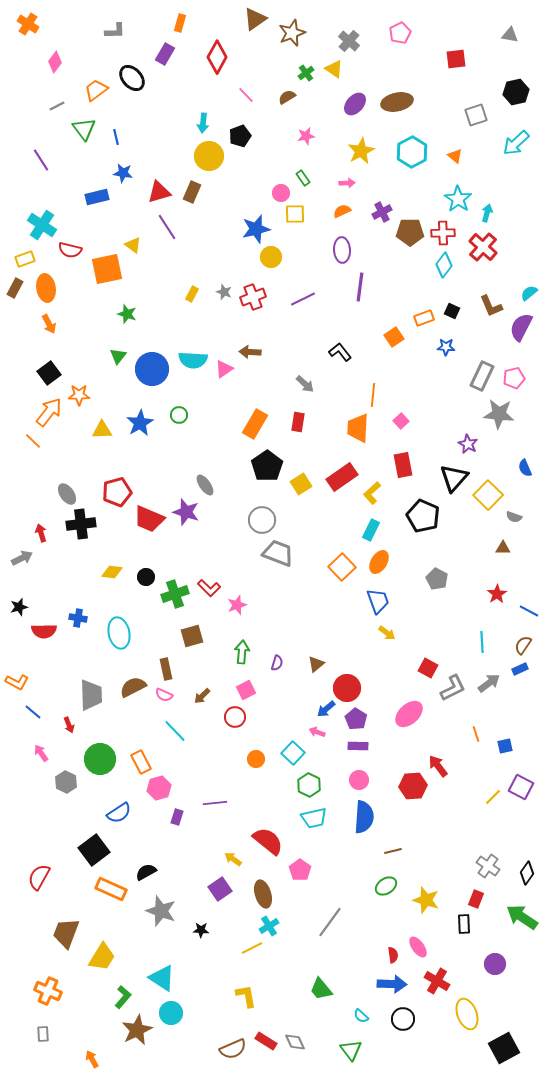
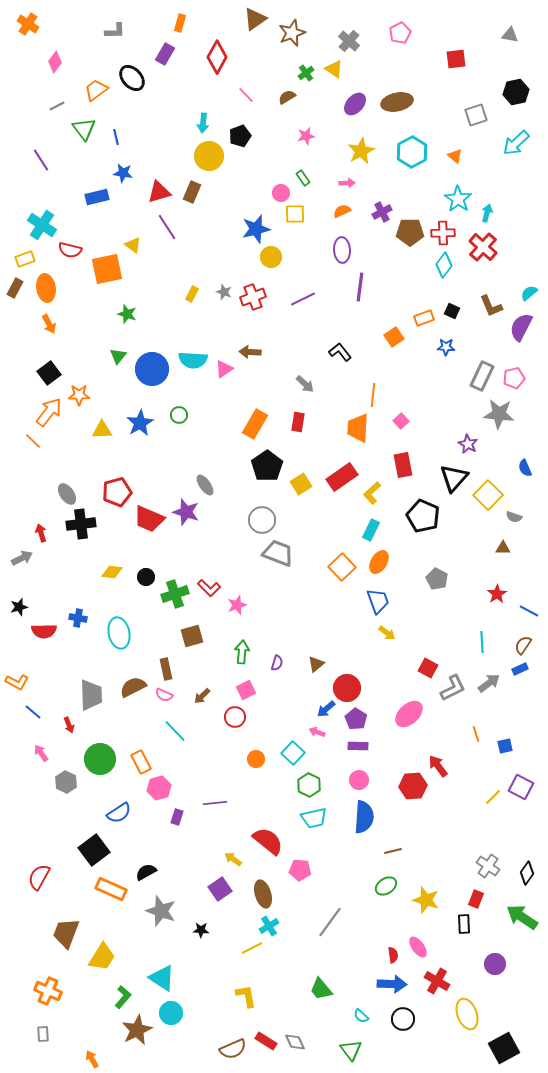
pink pentagon at (300, 870): rotated 30 degrees counterclockwise
